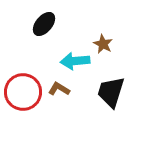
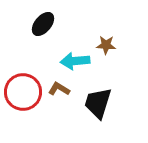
black ellipse: moved 1 px left
brown star: moved 3 px right, 1 px down; rotated 24 degrees counterclockwise
black trapezoid: moved 13 px left, 11 px down
